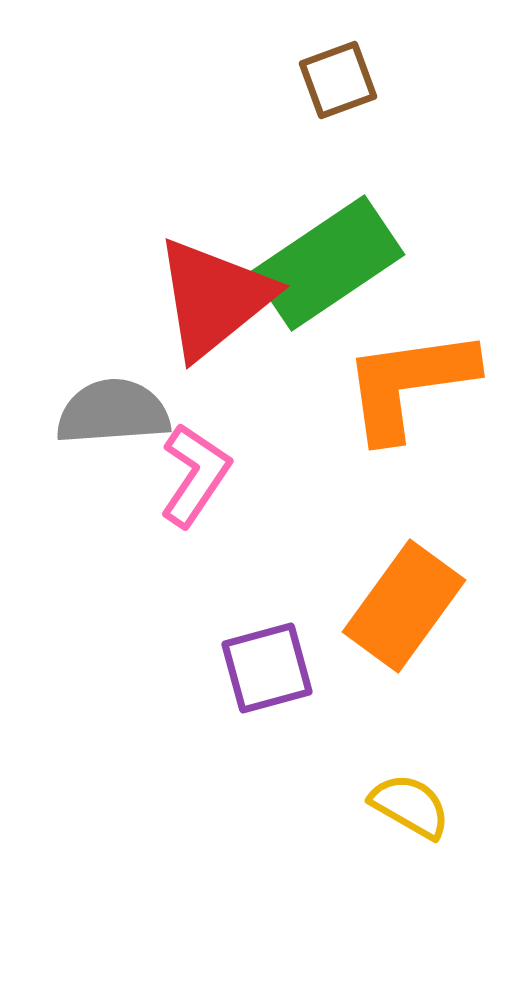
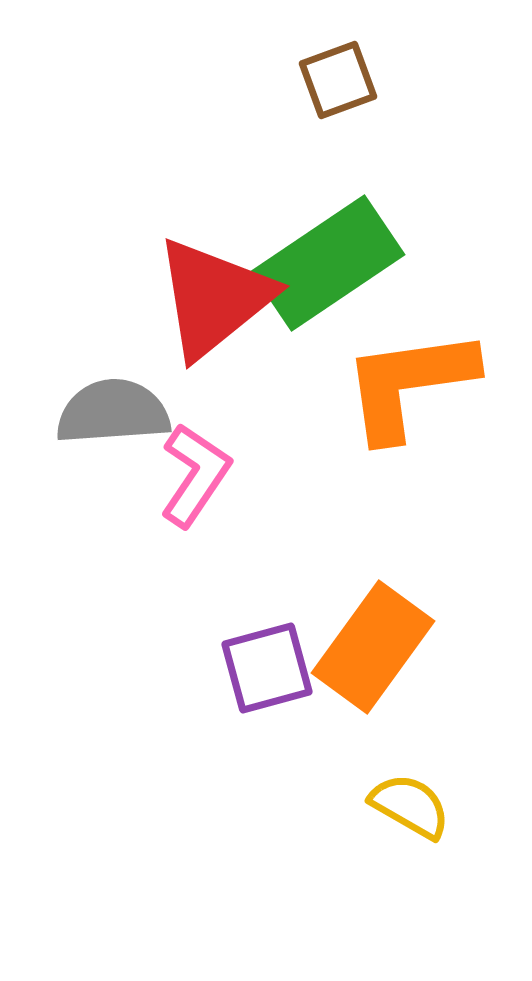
orange rectangle: moved 31 px left, 41 px down
